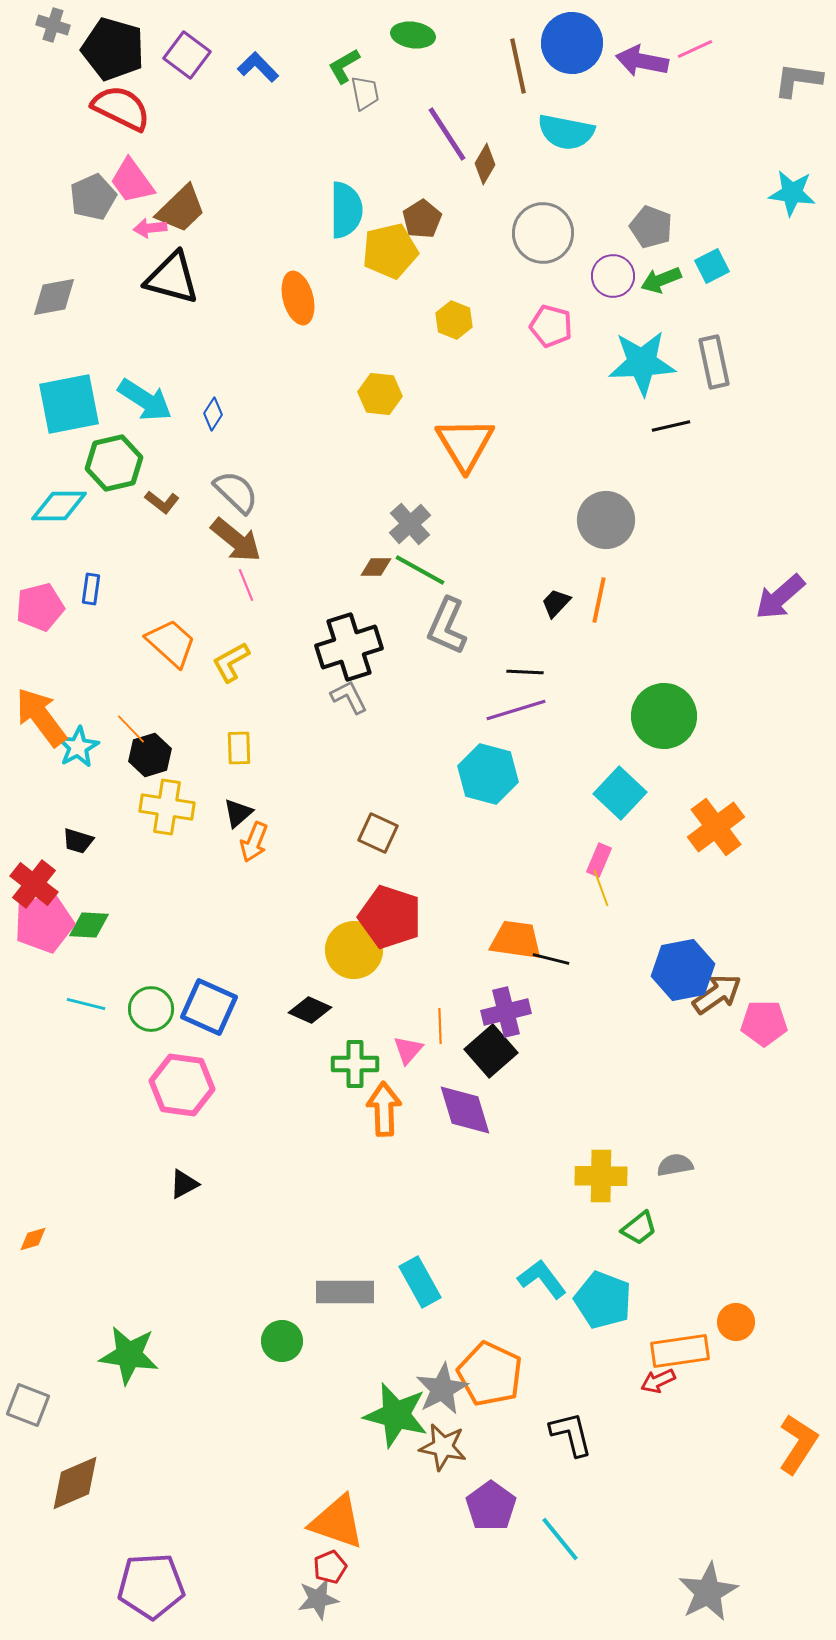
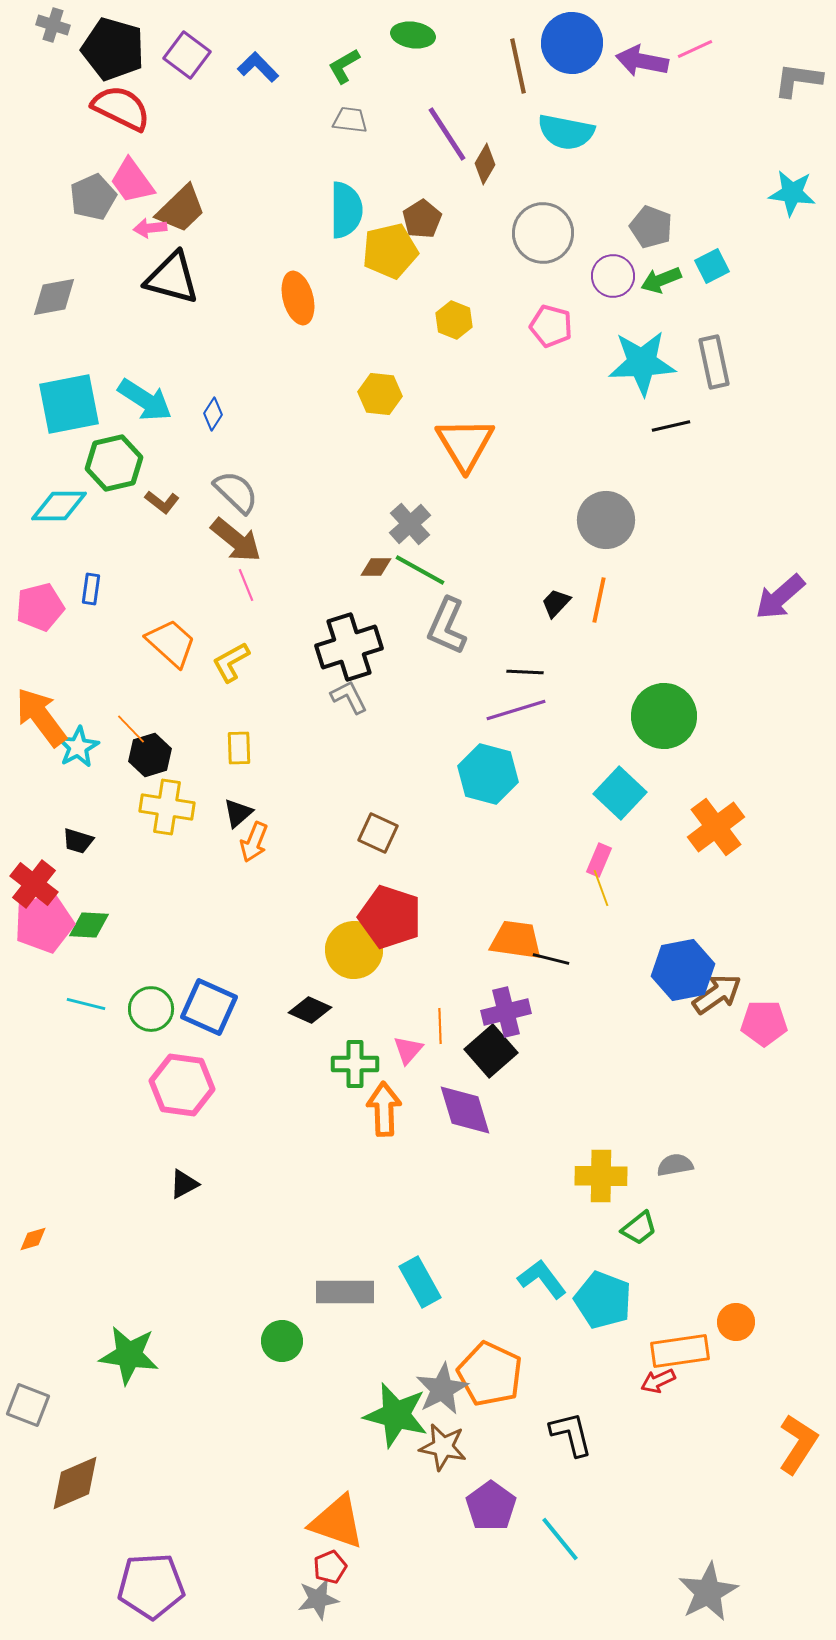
gray trapezoid at (365, 93): moved 15 px left, 27 px down; rotated 72 degrees counterclockwise
